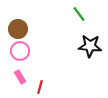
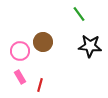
brown circle: moved 25 px right, 13 px down
red line: moved 2 px up
